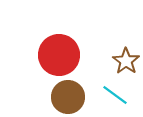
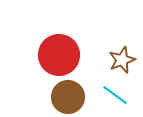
brown star: moved 4 px left, 1 px up; rotated 16 degrees clockwise
